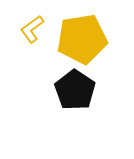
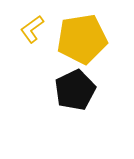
black pentagon: rotated 12 degrees clockwise
